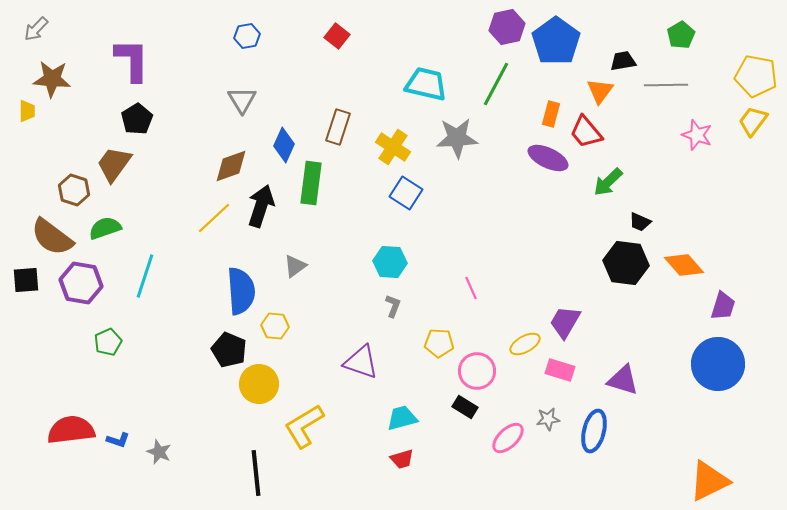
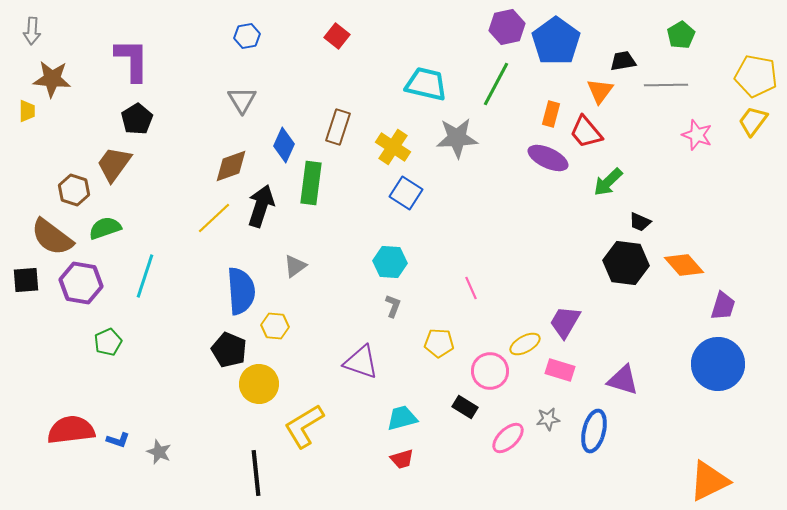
gray arrow at (36, 29): moved 4 px left, 2 px down; rotated 40 degrees counterclockwise
pink circle at (477, 371): moved 13 px right
